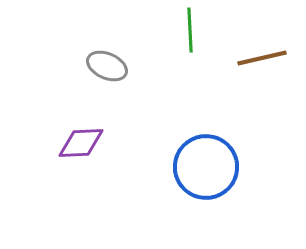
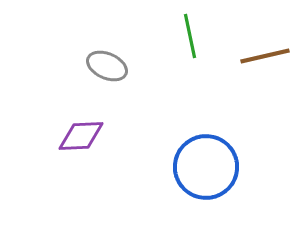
green line: moved 6 px down; rotated 9 degrees counterclockwise
brown line: moved 3 px right, 2 px up
purple diamond: moved 7 px up
